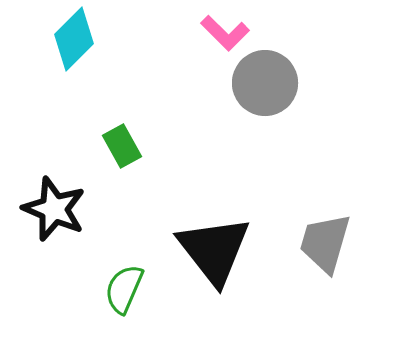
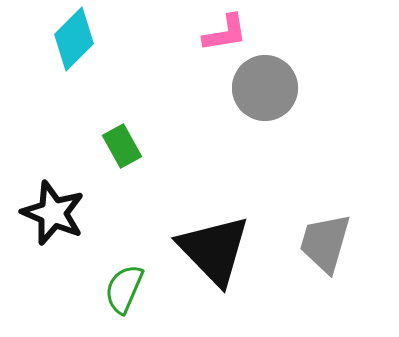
pink L-shape: rotated 54 degrees counterclockwise
gray circle: moved 5 px down
black star: moved 1 px left, 4 px down
black triangle: rotated 6 degrees counterclockwise
